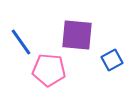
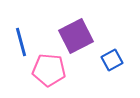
purple square: moved 1 px left, 1 px down; rotated 32 degrees counterclockwise
blue line: rotated 20 degrees clockwise
